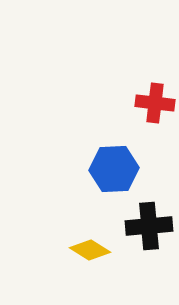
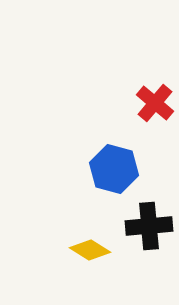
red cross: rotated 33 degrees clockwise
blue hexagon: rotated 18 degrees clockwise
